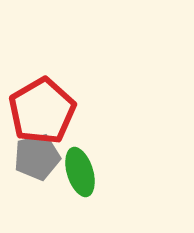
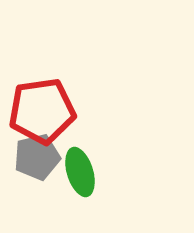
red pentagon: rotated 22 degrees clockwise
